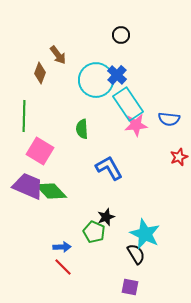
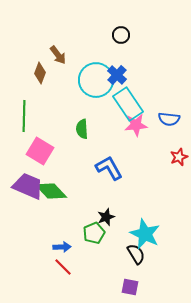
green pentagon: moved 1 px down; rotated 25 degrees clockwise
